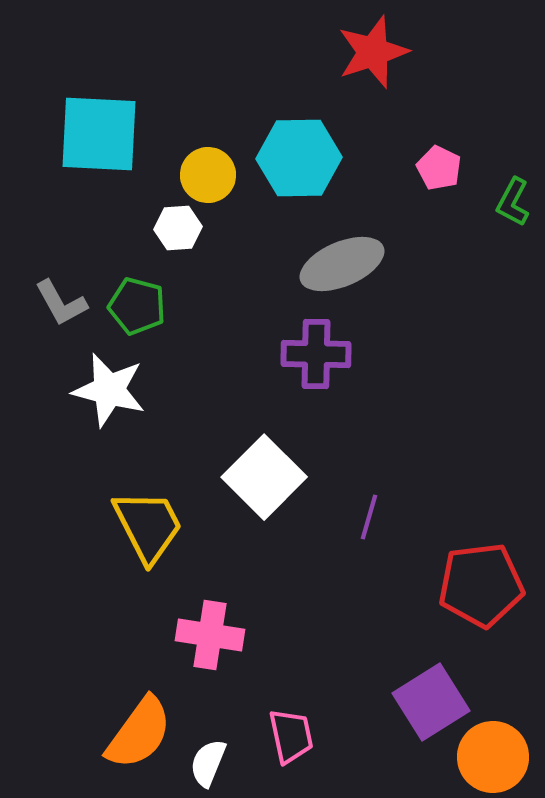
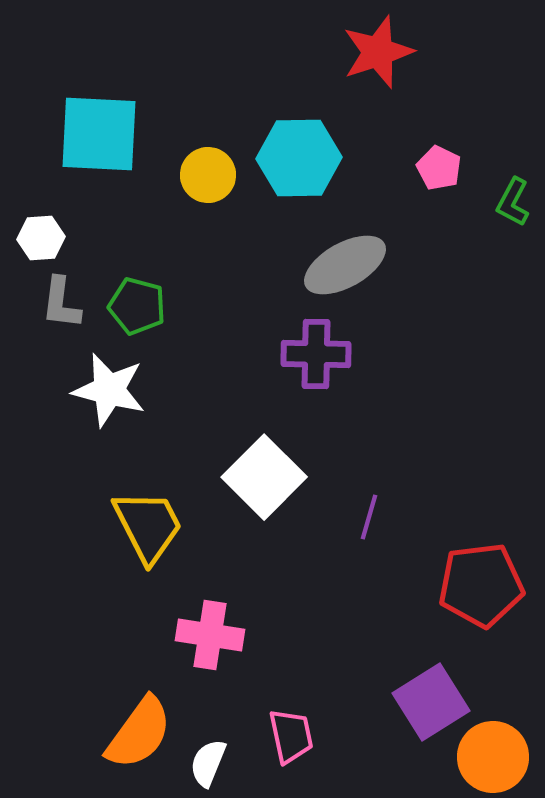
red star: moved 5 px right
white hexagon: moved 137 px left, 10 px down
gray ellipse: moved 3 px right, 1 px down; rotated 6 degrees counterclockwise
gray L-shape: rotated 36 degrees clockwise
